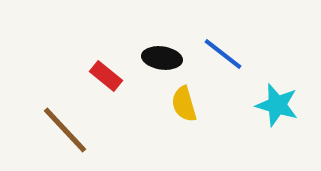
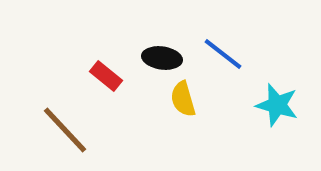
yellow semicircle: moved 1 px left, 5 px up
